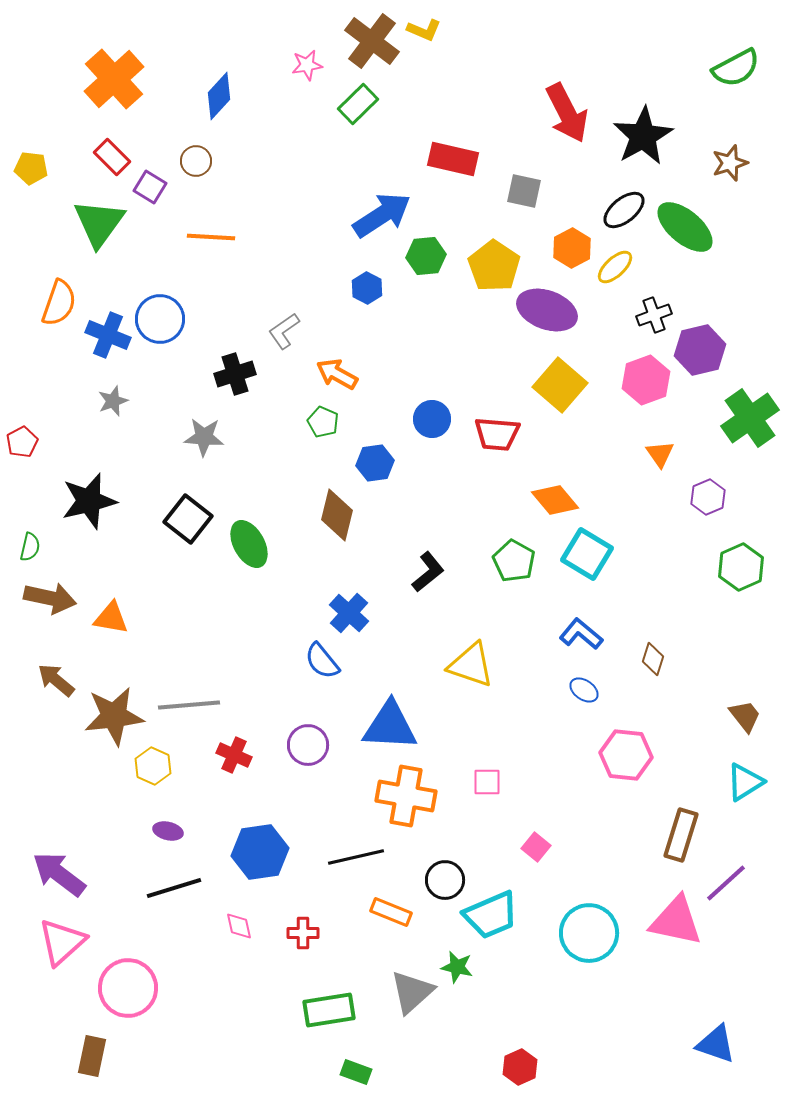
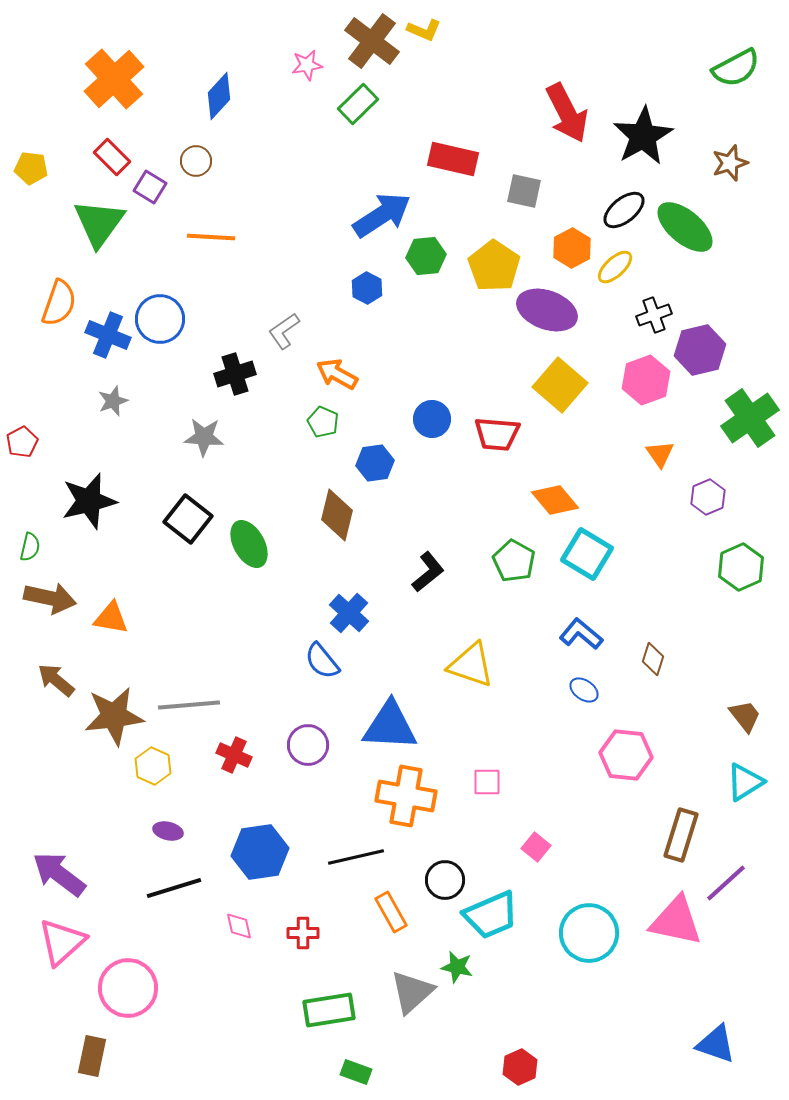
orange rectangle at (391, 912): rotated 39 degrees clockwise
